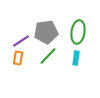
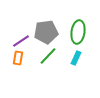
cyan rectangle: rotated 16 degrees clockwise
